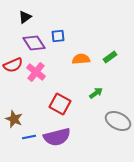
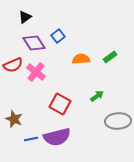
blue square: rotated 32 degrees counterclockwise
green arrow: moved 1 px right, 3 px down
gray ellipse: rotated 30 degrees counterclockwise
blue line: moved 2 px right, 2 px down
